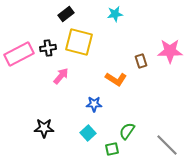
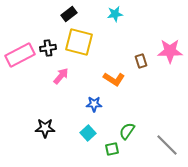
black rectangle: moved 3 px right
pink rectangle: moved 1 px right, 1 px down
orange L-shape: moved 2 px left
black star: moved 1 px right
